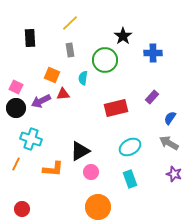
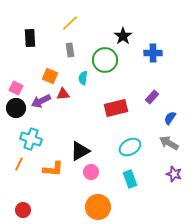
orange square: moved 2 px left, 1 px down
pink square: moved 1 px down
orange line: moved 3 px right
red circle: moved 1 px right, 1 px down
